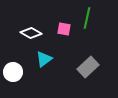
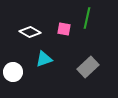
white diamond: moved 1 px left, 1 px up
cyan triangle: rotated 18 degrees clockwise
